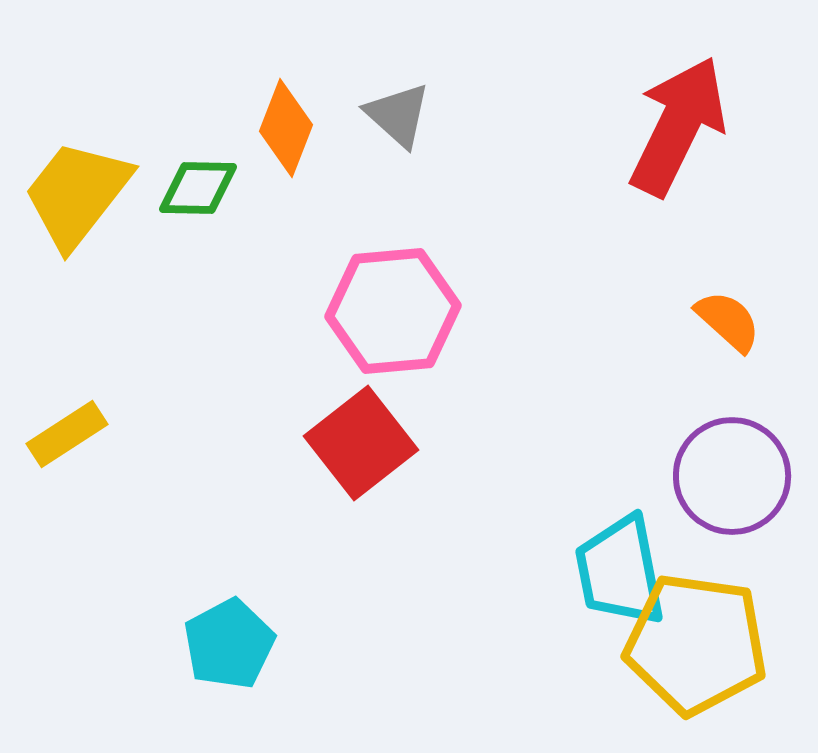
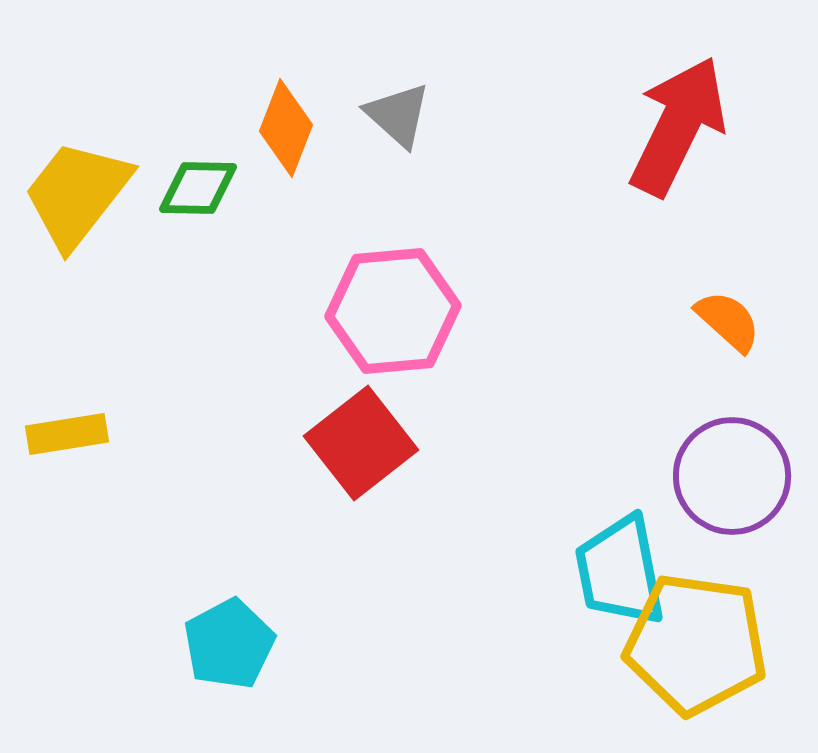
yellow rectangle: rotated 24 degrees clockwise
